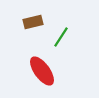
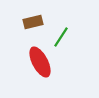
red ellipse: moved 2 px left, 9 px up; rotated 8 degrees clockwise
